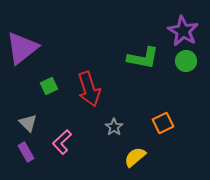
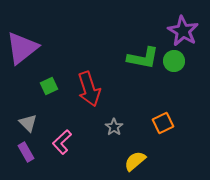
green circle: moved 12 px left
yellow semicircle: moved 4 px down
